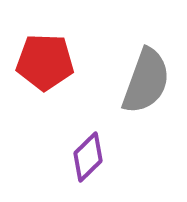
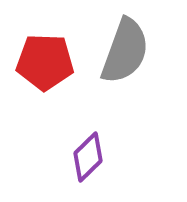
gray semicircle: moved 21 px left, 30 px up
